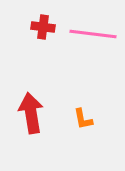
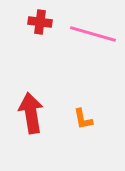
red cross: moved 3 px left, 5 px up
pink line: rotated 9 degrees clockwise
